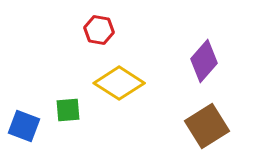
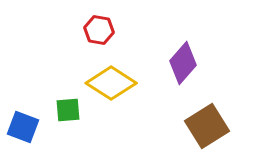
purple diamond: moved 21 px left, 2 px down
yellow diamond: moved 8 px left
blue square: moved 1 px left, 1 px down
